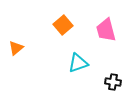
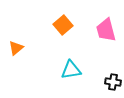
cyan triangle: moved 7 px left, 7 px down; rotated 10 degrees clockwise
